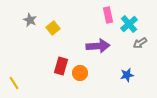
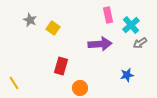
cyan cross: moved 2 px right, 1 px down
yellow square: rotated 16 degrees counterclockwise
purple arrow: moved 2 px right, 2 px up
orange circle: moved 15 px down
